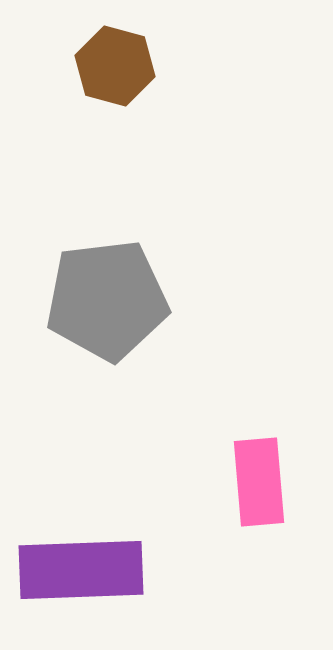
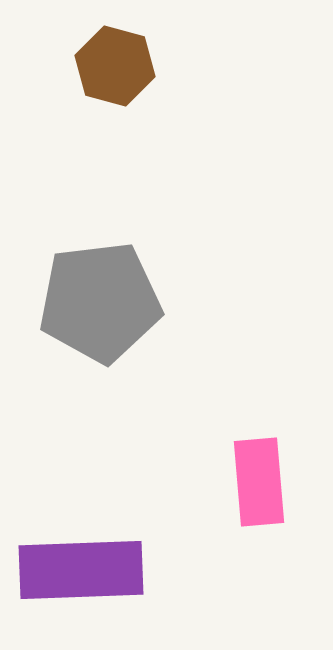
gray pentagon: moved 7 px left, 2 px down
